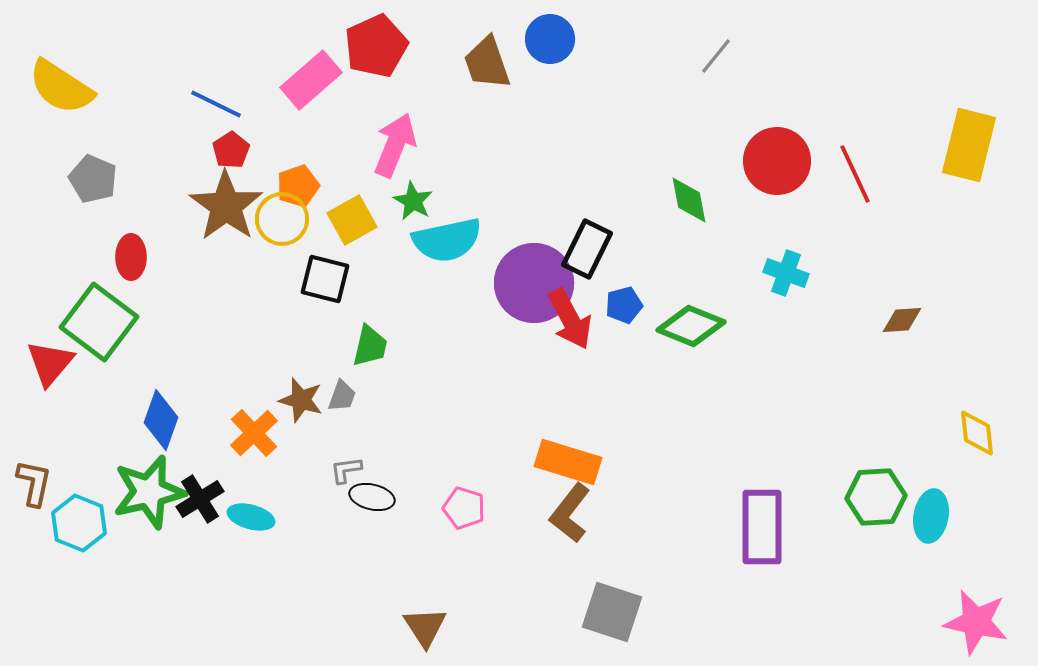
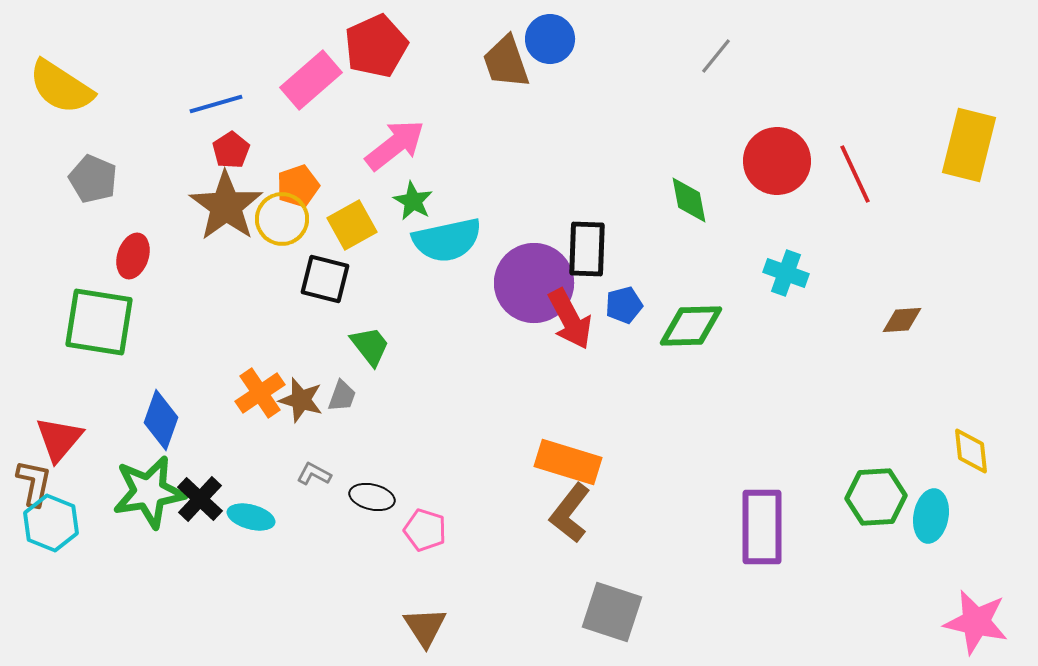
brown trapezoid at (487, 63): moved 19 px right, 1 px up
blue line at (216, 104): rotated 42 degrees counterclockwise
pink arrow at (395, 145): rotated 30 degrees clockwise
yellow square at (352, 220): moved 5 px down
black rectangle at (587, 249): rotated 24 degrees counterclockwise
red ellipse at (131, 257): moved 2 px right, 1 px up; rotated 18 degrees clockwise
green square at (99, 322): rotated 28 degrees counterclockwise
green diamond at (691, 326): rotated 24 degrees counterclockwise
green trapezoid at (370, 346): rotated 51 degrees counterclockwise
red triangle at (50, 363): moved 9 px right, 76 px down
orange cross at (254, 433): moved 6 px right, 40 px up; rotated 9 degrees clockwise
yellow diamond at (977, 433): moved 6 px left, 18 px down
gray L-shape at (346, 470): moved 32 px left, 4 px down; rotated 36 degrees clockwise
green star at (149, 492): rotated 4 degrees clockwise
black cross at (200, 499): rotated 15 degrees counterclockwise
pink pentagon at (464, 508): moved 39 px left, 22 px down
cyan hexagon at (79, 523): moved 28 px left
